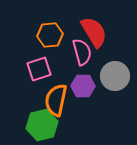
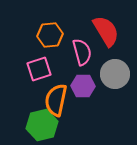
red semicircle: moved 12 px right, 1 px up
gray circle: moved 2 px up
